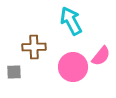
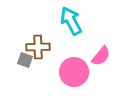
brown cross: moved 4 px right
pink circle: moved 1 px right, 5 px down
gray square: moved 11 px right, 12 px up; rotated 21 degrees clockwise
